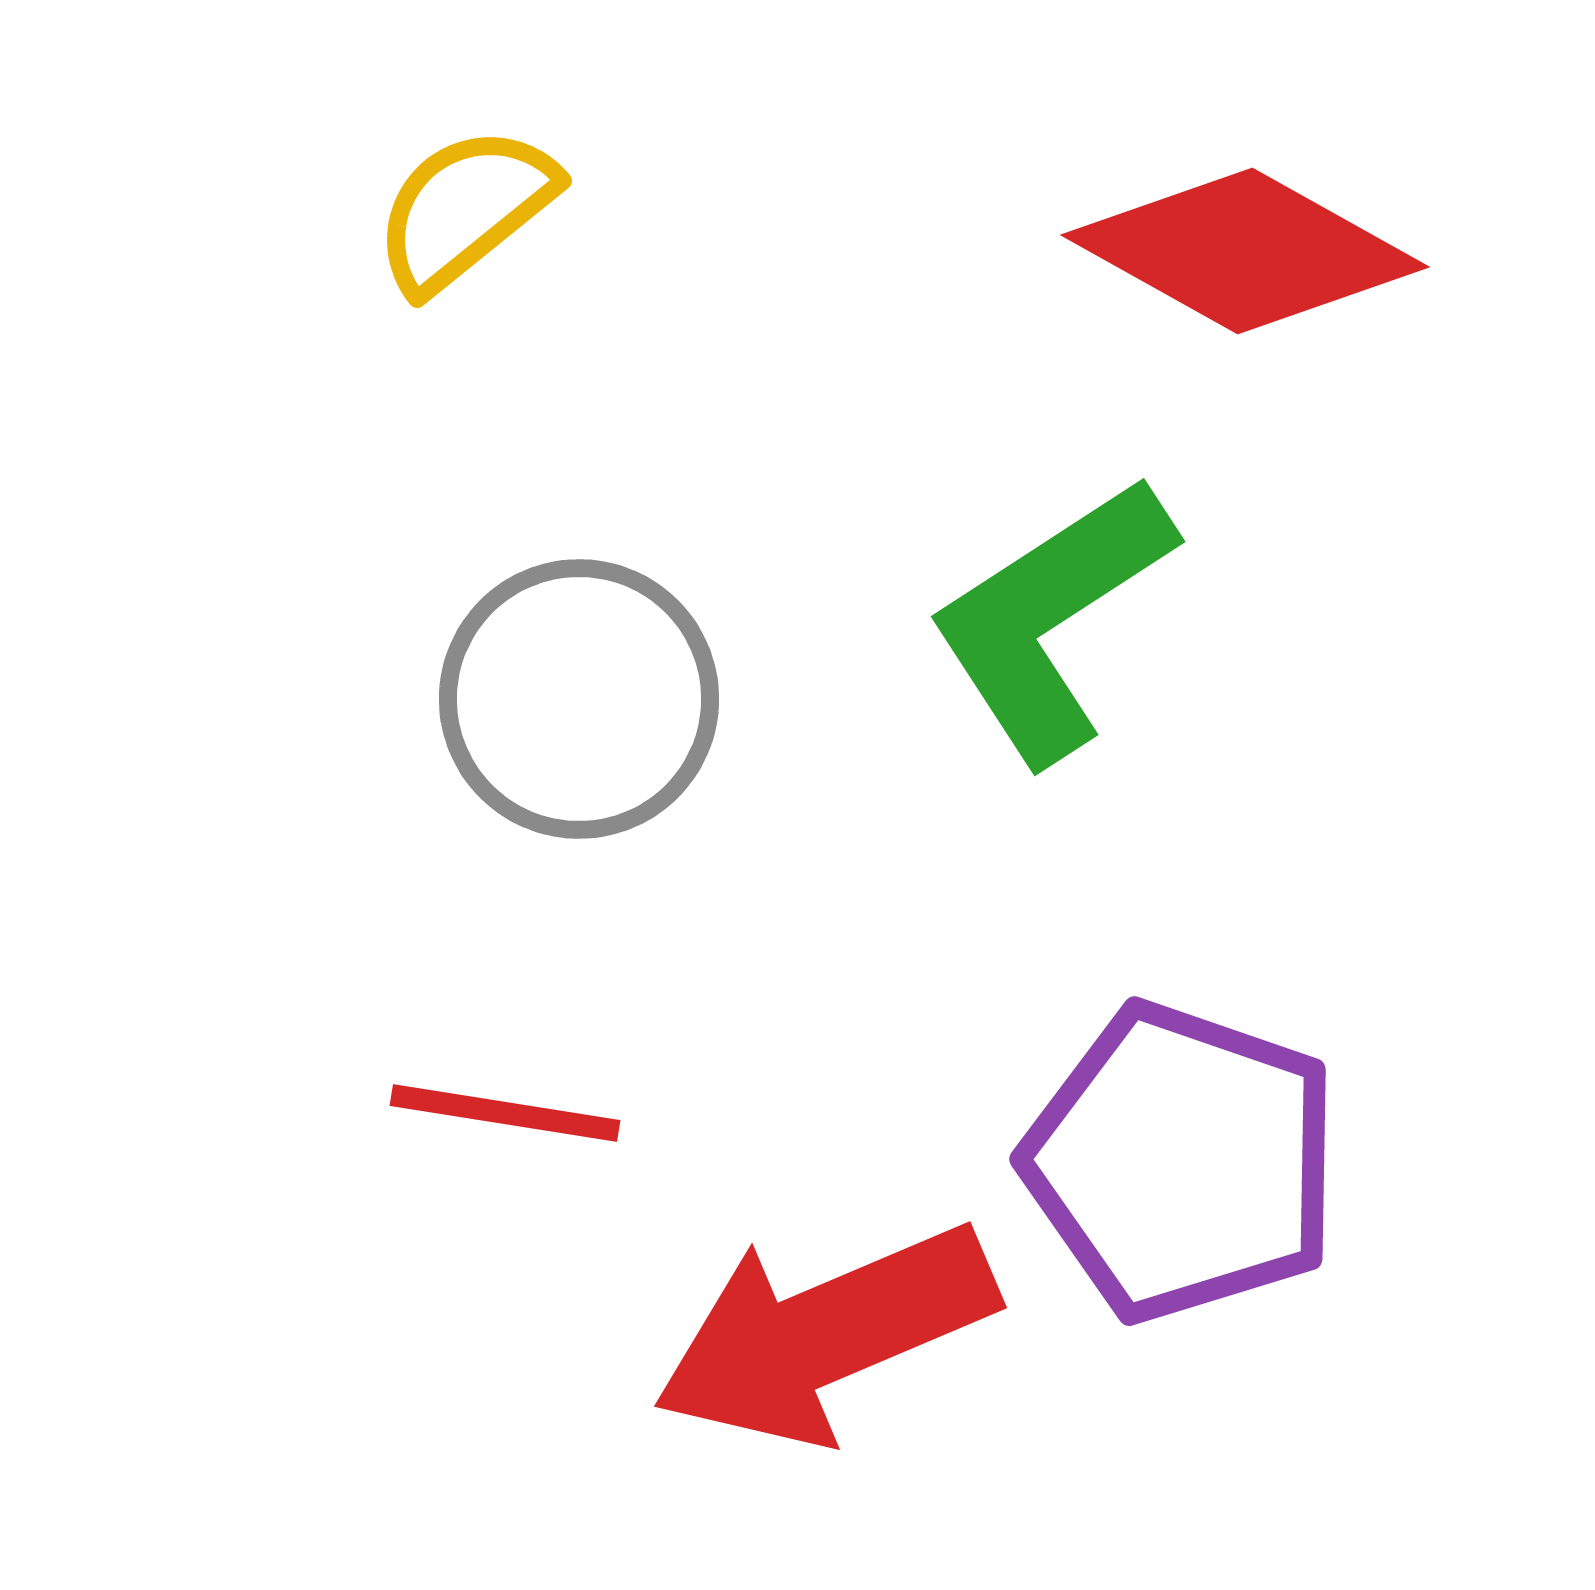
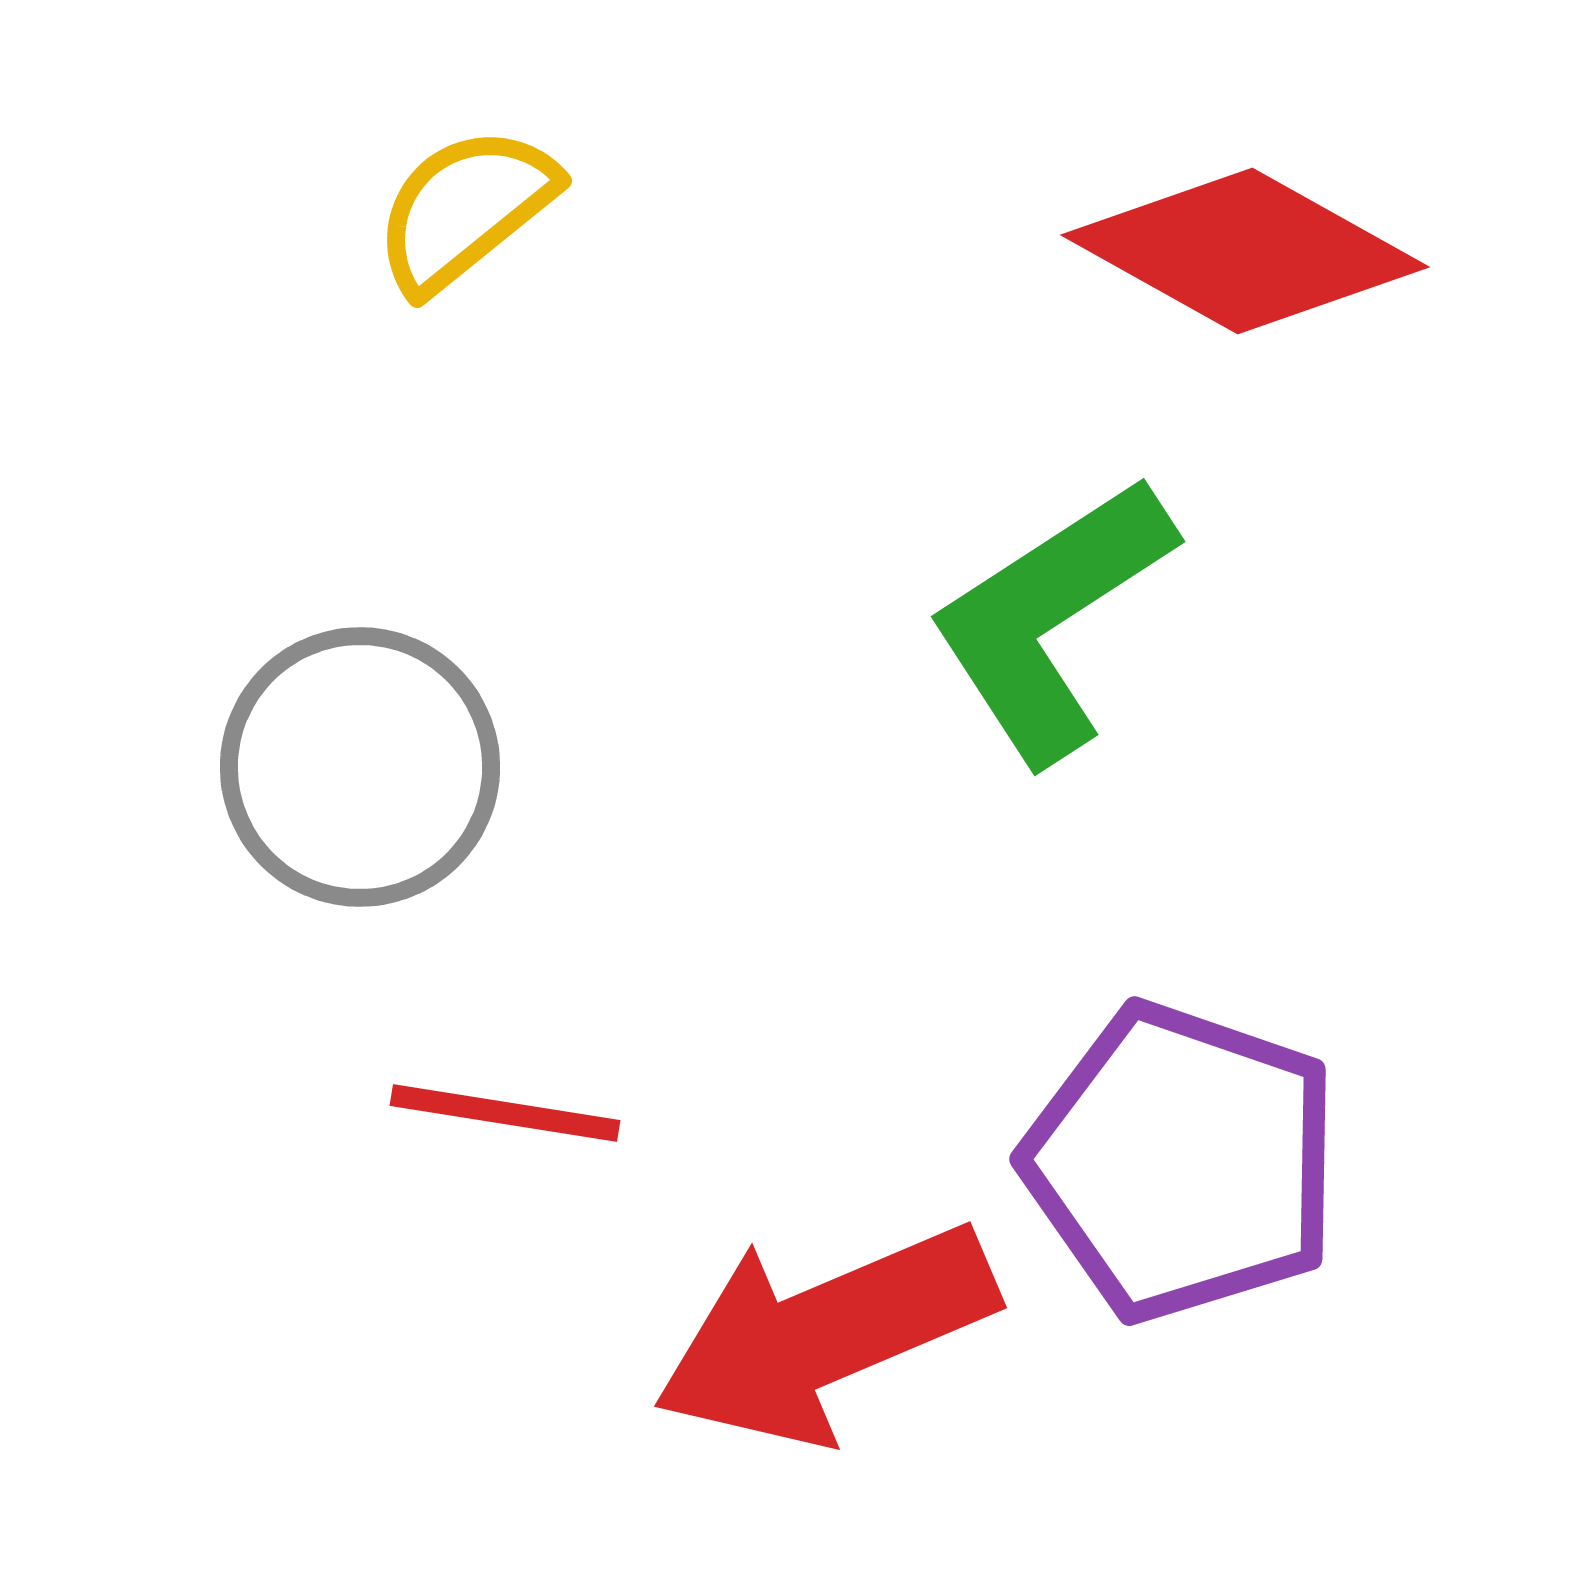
gray circle: moved 219 px left, 68 px down
